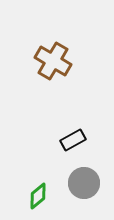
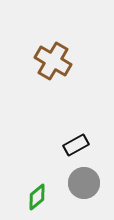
black rectangle: moved 3 px right, 5 px down
green diamond: moved 1 px left, 1 px down
